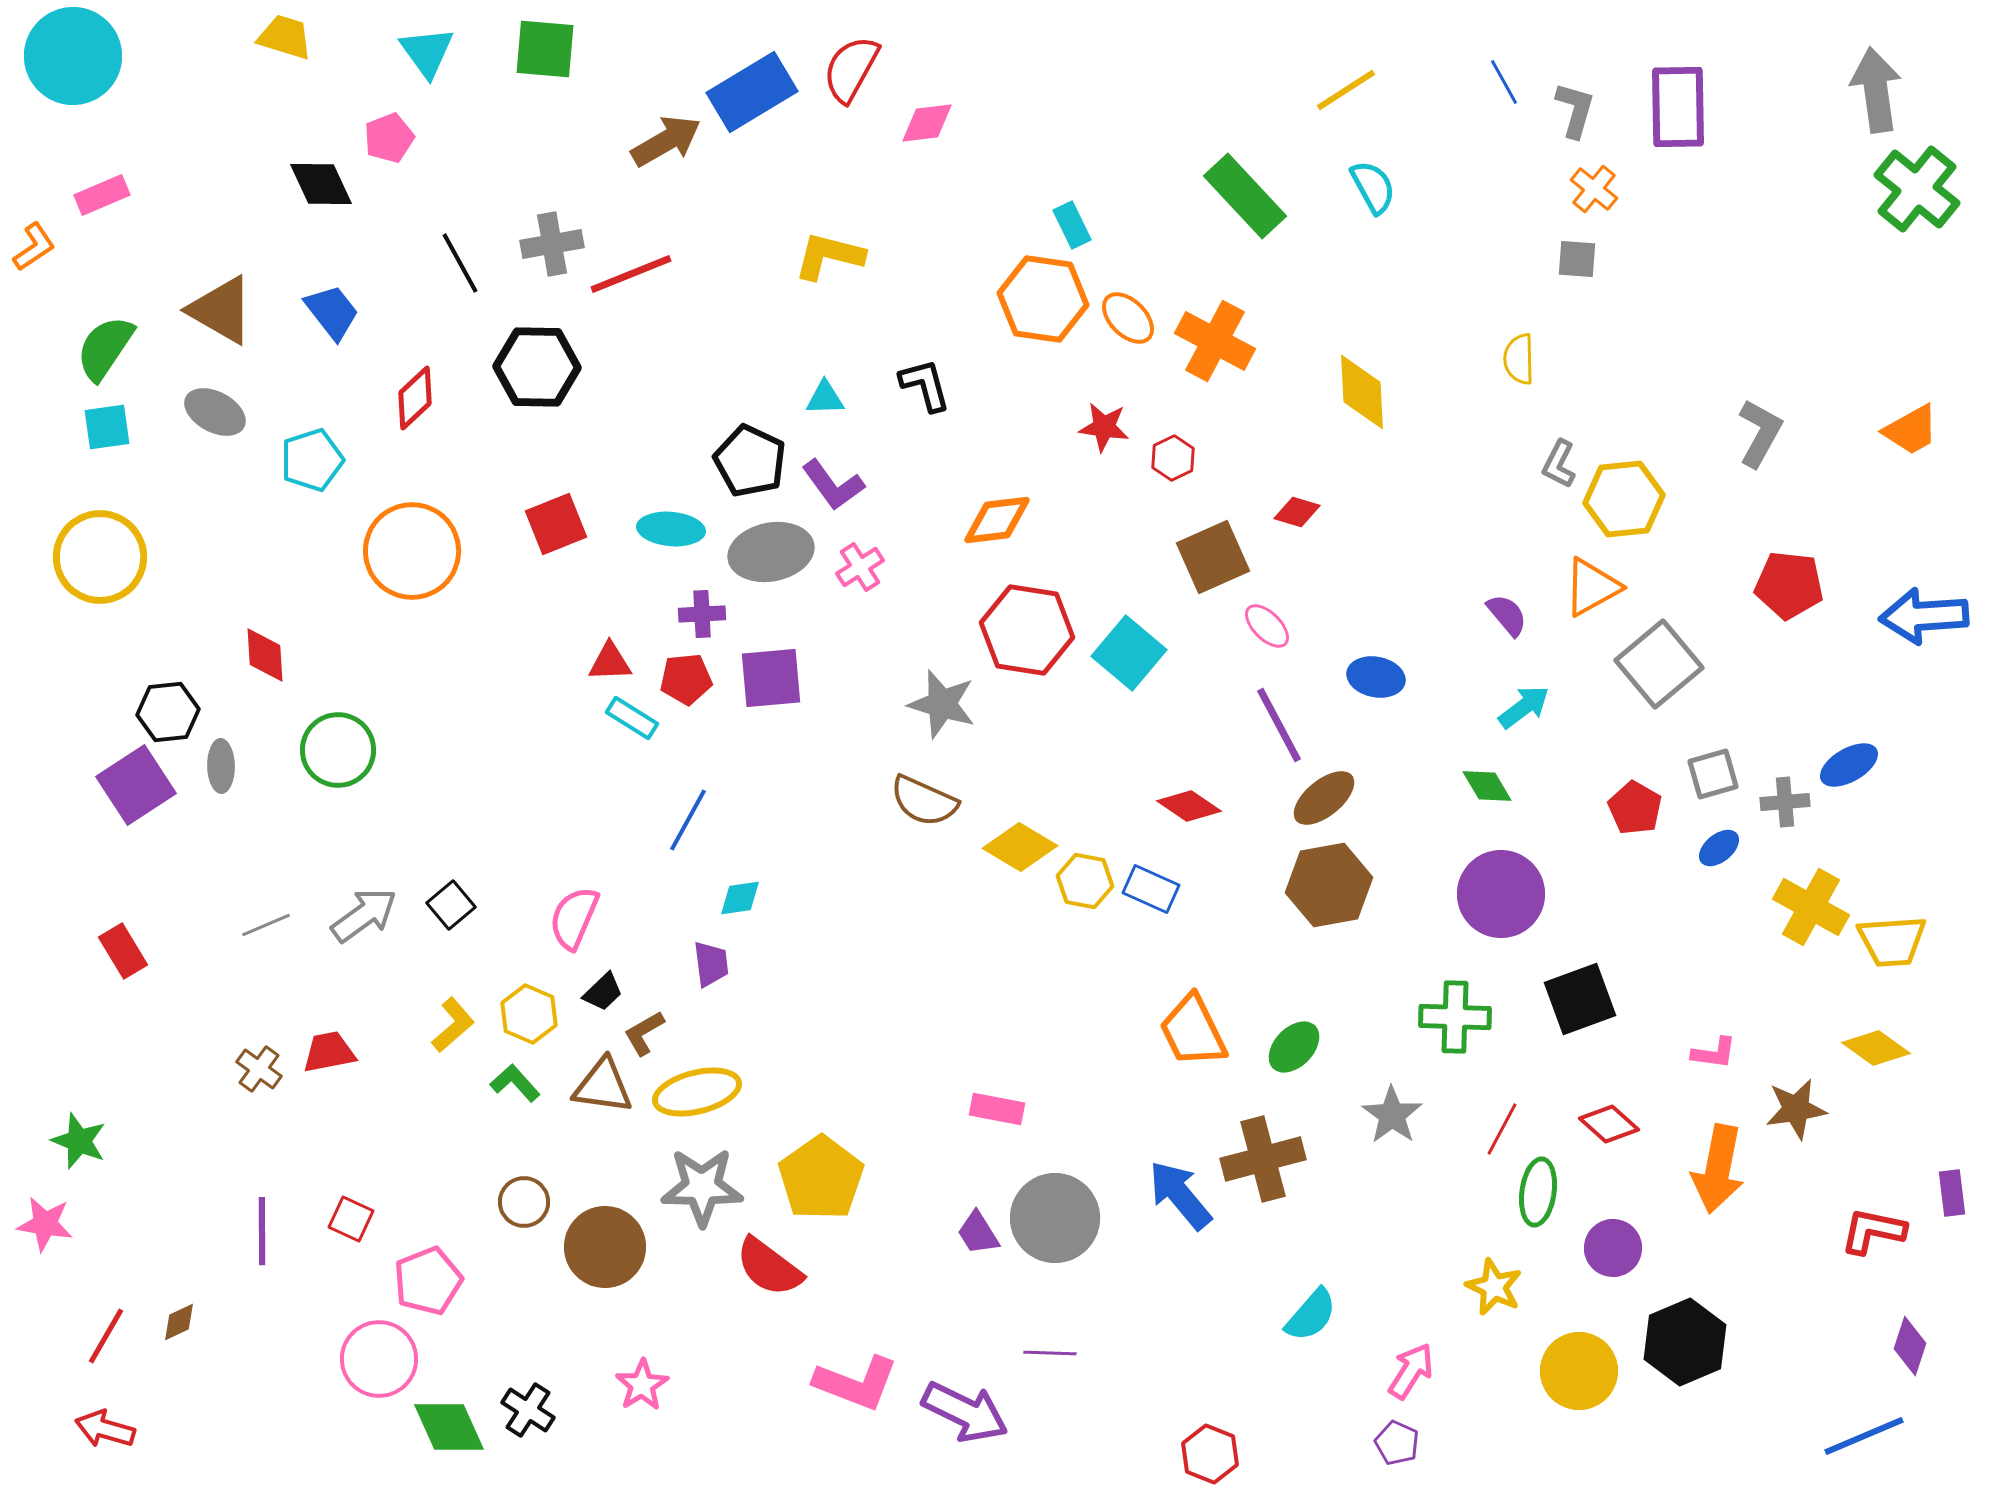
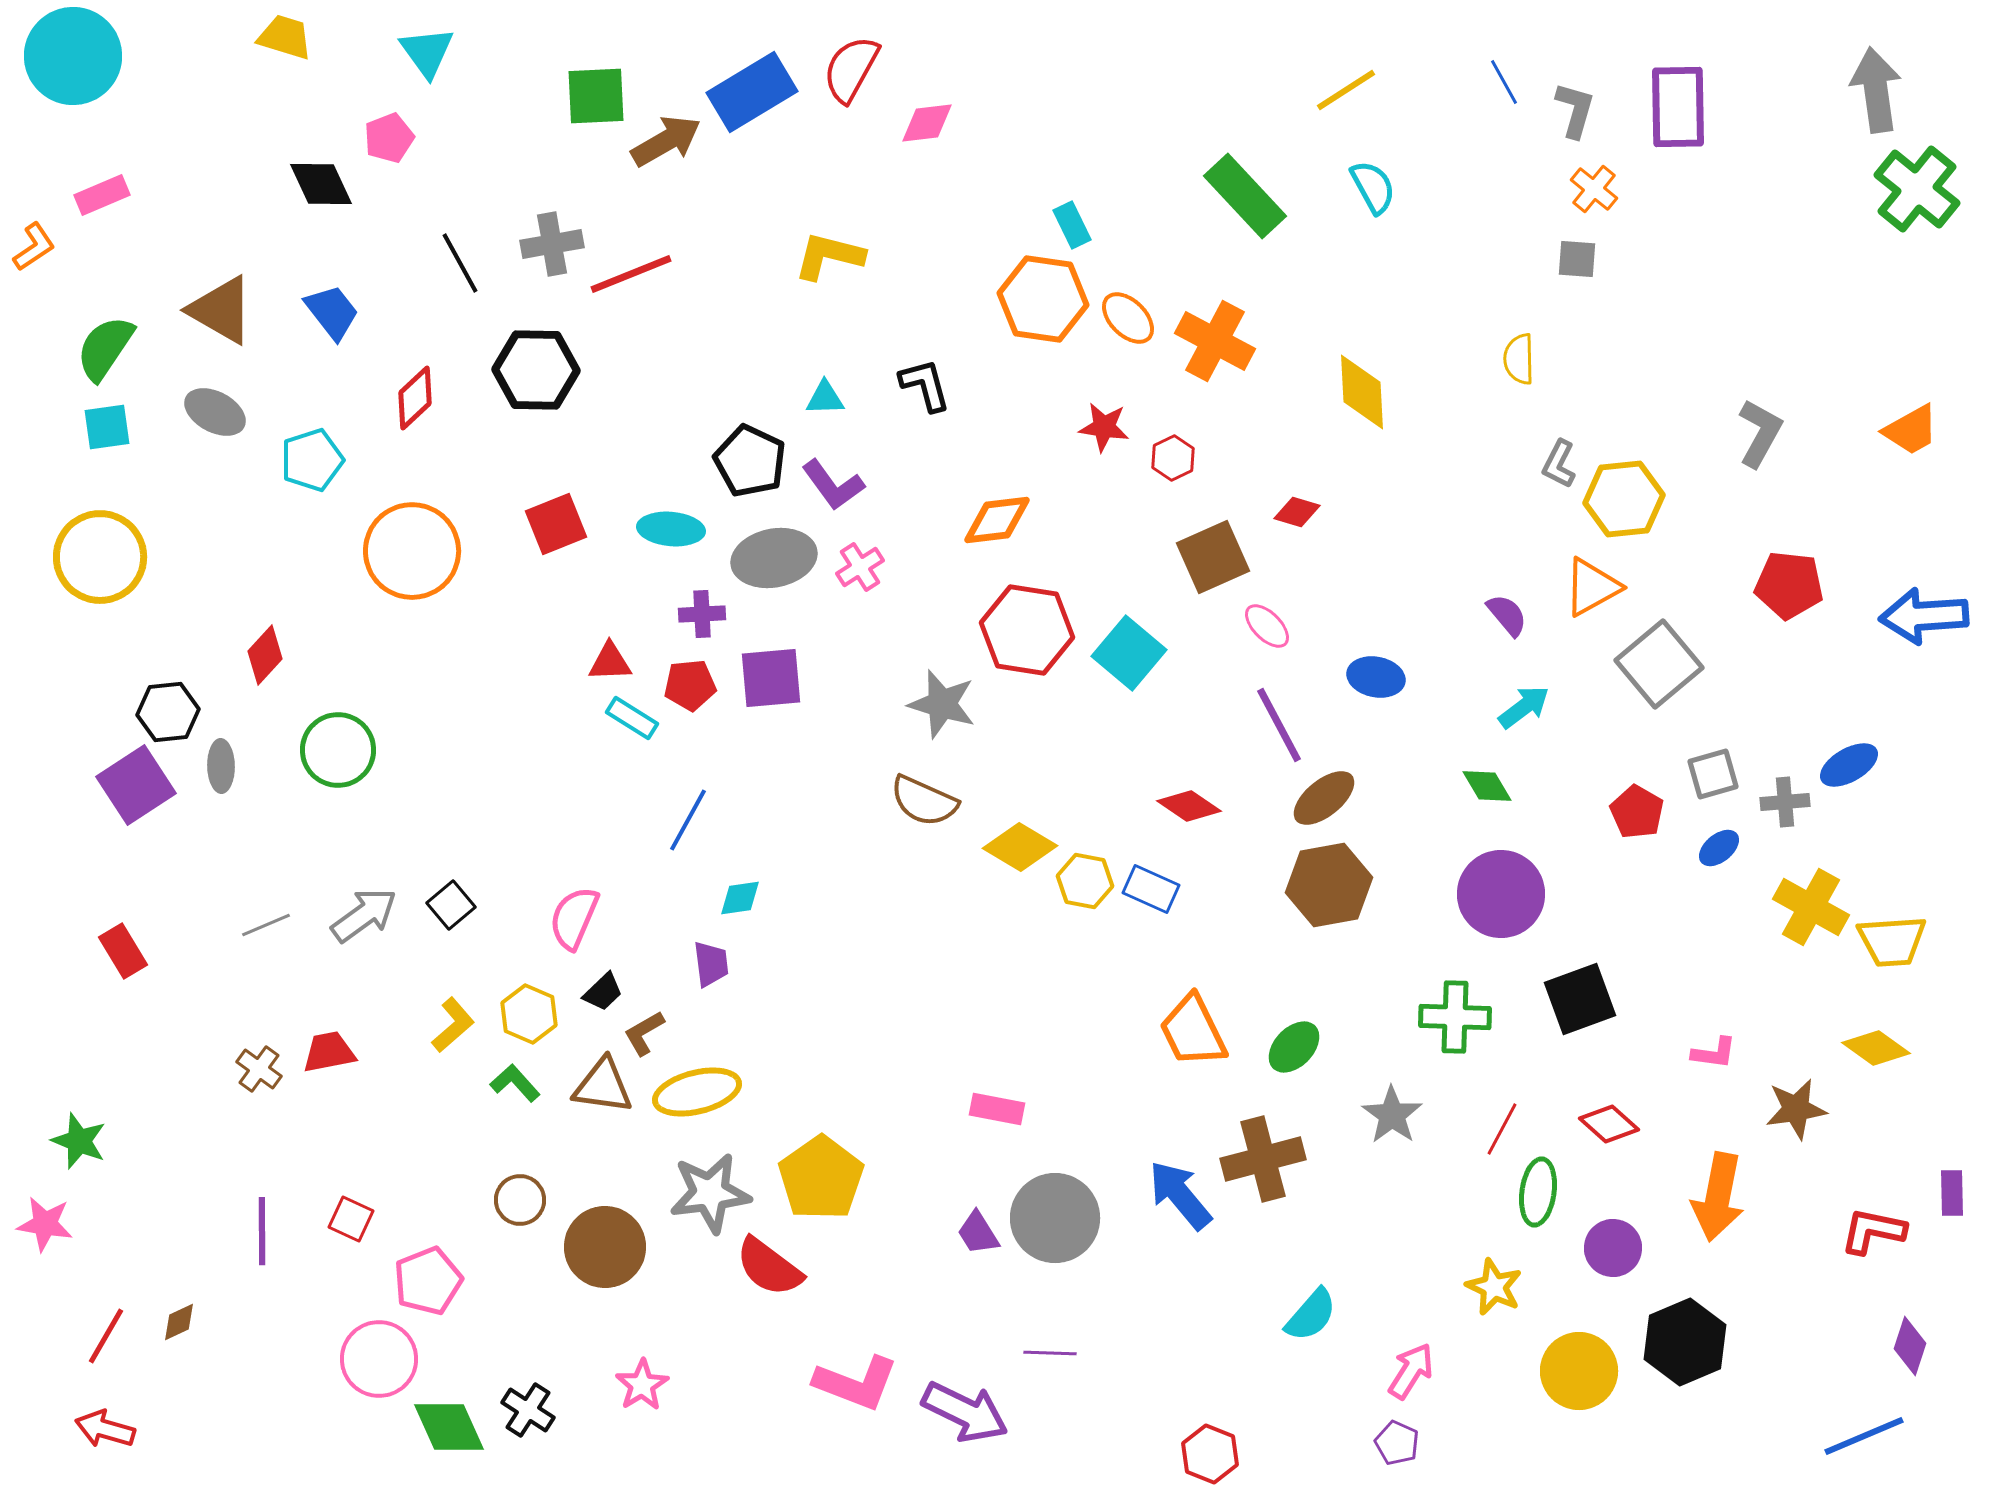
green square at (545, 49): moved 51 px right, 47 px down; rotated 8 degrees counterclockwise
black hexagon at (537, 367): moved 1 px left, 3 px down
gray ellipse at (771, 552): moved 3 px right, 6 px down
red diamond at (265, 655): rotated 46 degrees clockwise
red pentagon at (686, 679): moved 4 px right, 6 px down
red pentagon at (1635, 808): moved 2 px right, 4 px down
orange arrow at (1718, 1169): moved 28 px down
gray star at (702, 1187): moved 8 px right, 6 px down; rotated 8 degrees counterclockwise
purple rectangle at (1952, 1193): rotated 6 degrees clockwise
brown circle at (524, 1202): moved 4 px left, 2 px up
